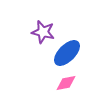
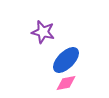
blue ellipse: moved 1 px left, 7 px down
